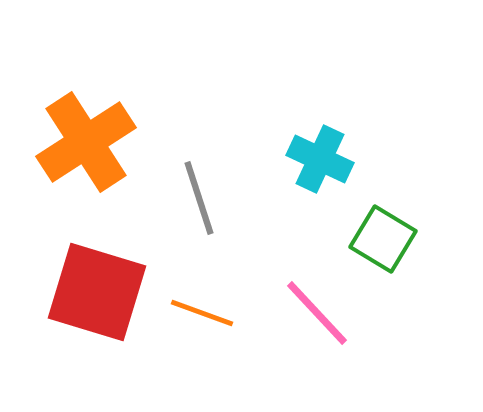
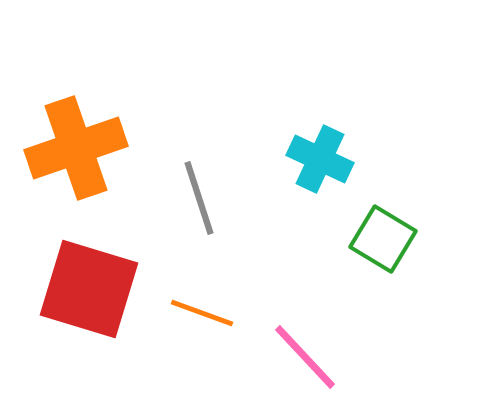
orange cross: moved 10 px left, 6 px down; rotated 14 degrees clockwise
red square: moved 8 px left, 3 px up
pink line: moved 12 px left, 44 px down
